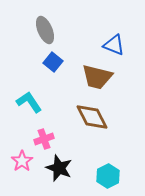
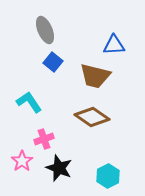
blue triangle: rotated 25 degrees counterclockwise
brown trapezoid: moved 2 px left, 1 px up
brown diamond: rotated 28 degrees counterclockwise
